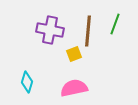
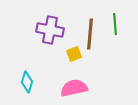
green line: rotated 25 degrees counterclockwise
brown line: moved 2 px right, 3 px down
